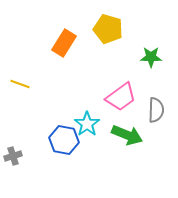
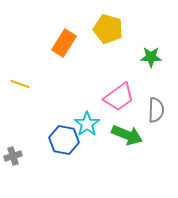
pink trapezoid: moved 2 px left
